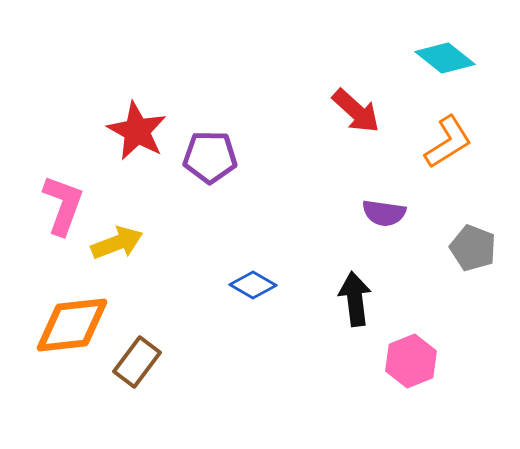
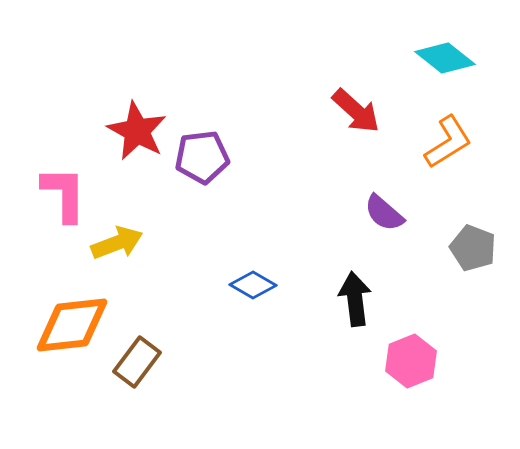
purple pentagon: moved 8 px left; rotated 8 degrees counterclockwise
pink L-shape: moved 1 px right, 11 px up; rotated 20 degrees counterclockwise
purple semicircle: rotated 33 degrees clockwise
